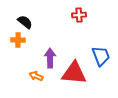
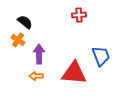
orange cross: rotated 32 degrees clockwise
purple arrow: moved 11 px left, 4 px up
orange arrow: rotated 24 degrees counterclockwise
